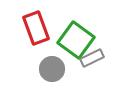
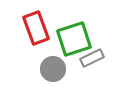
green square: moved 2 px left, 1 px up; rotated 36 degrees clockwise
gray circle: moved 1 px right
